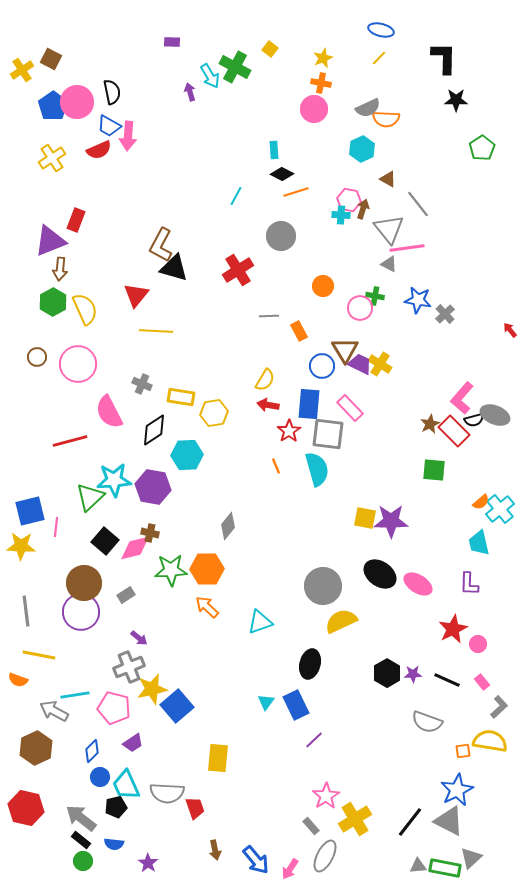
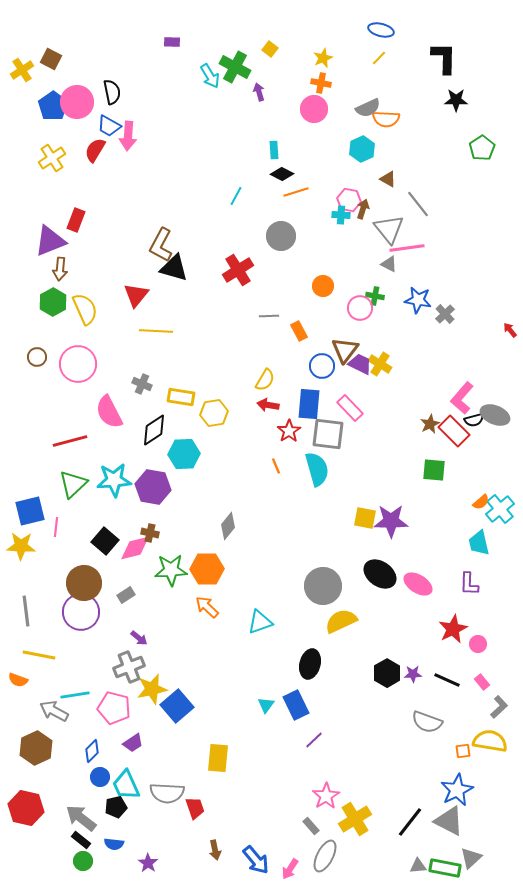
purple arrow at (190, 92): moved 69 px right
red semicircle at (99, 150): moved 4 px left; rotated 145 degrees clockwise
brown triangle at (345, 350): rotated 8 degrees clockwise
cyan hexagon at (187, 455): moved 3 px left, 1 px up
green triangle at (90, 497): moved 17 px left, 13 px up
cyan triangle at (266, 702): moved 3 px down
